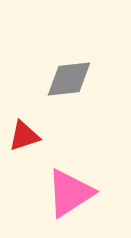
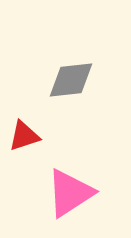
gray diamond: moved 2 px right, 1 px down
